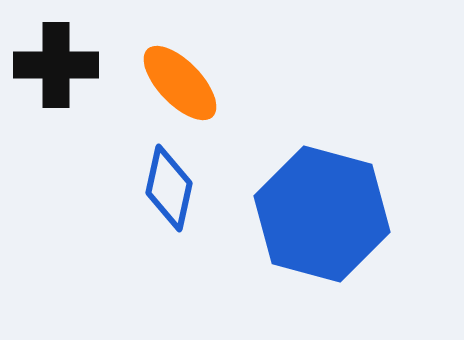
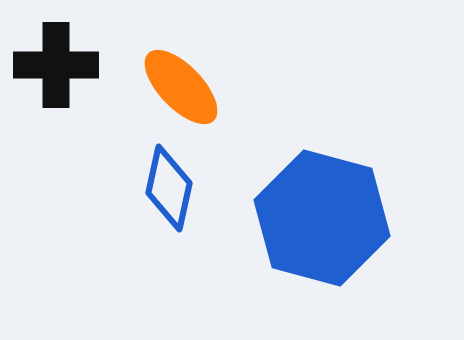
orange ellipse: moved 1 px right, 4 px down
blue hexagon: moved 4 px down
